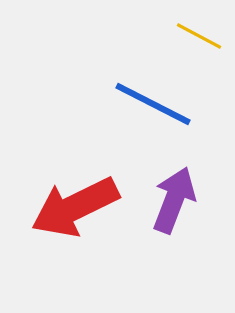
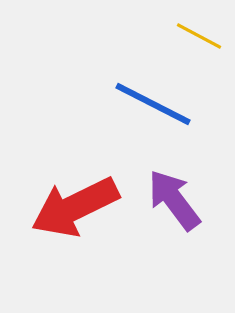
purple arrow: rotated 58 degrees counterclockwise
